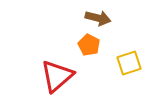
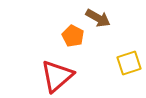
brown arrow: rotated 15 degrees clockwise
orange pentagon: moved 16 px left, 9 px up
